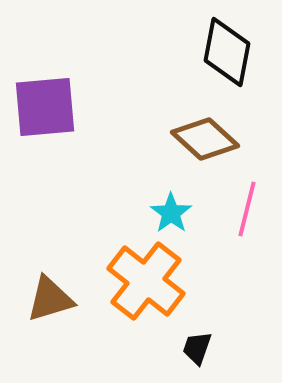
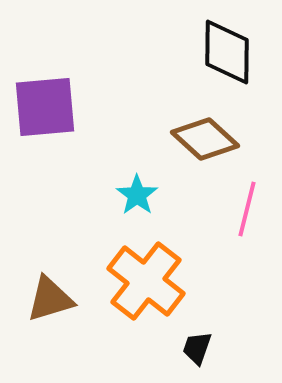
black diamond: rotated 10 degrees counterclockwise
cyan star: moved 34 px left, 18 px up
